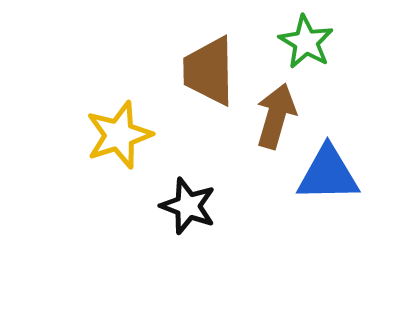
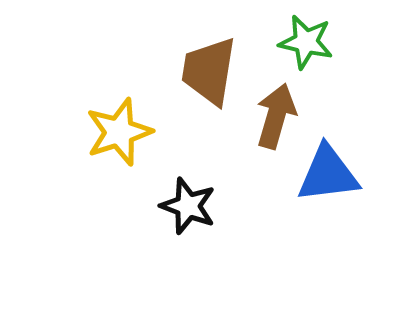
green star: rotated 18 degrees counterclockwise
brown trapezoid: rotated 10 degrees clockwise
yellow star: moved 3 px up
blue triangle: rotated 6 degrees counterclockwise
